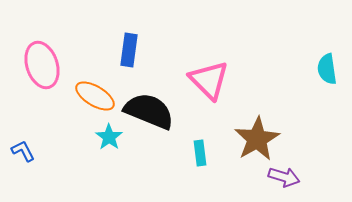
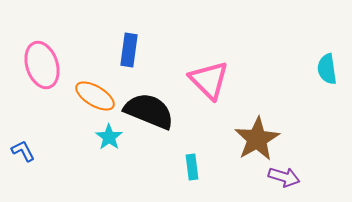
cyan rectangle: moved 8 px left, 14 px down
